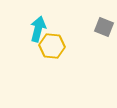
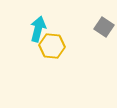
gray square: rotated 12 degrees clockwise
